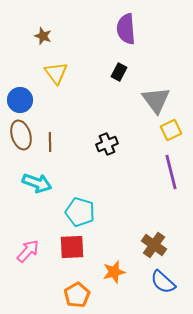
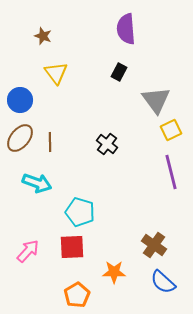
brown ellipse: moved 1 px left, 3 px down; rotated 56 degrees clockwise
black cross: rotated 30 degrees counterclockwise
orange star: rotated 15 degrees clockwise
